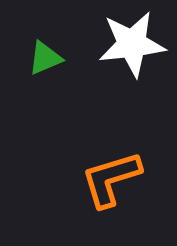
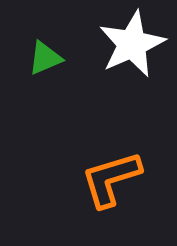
white star: rotated 18 degrees counterclockwise
